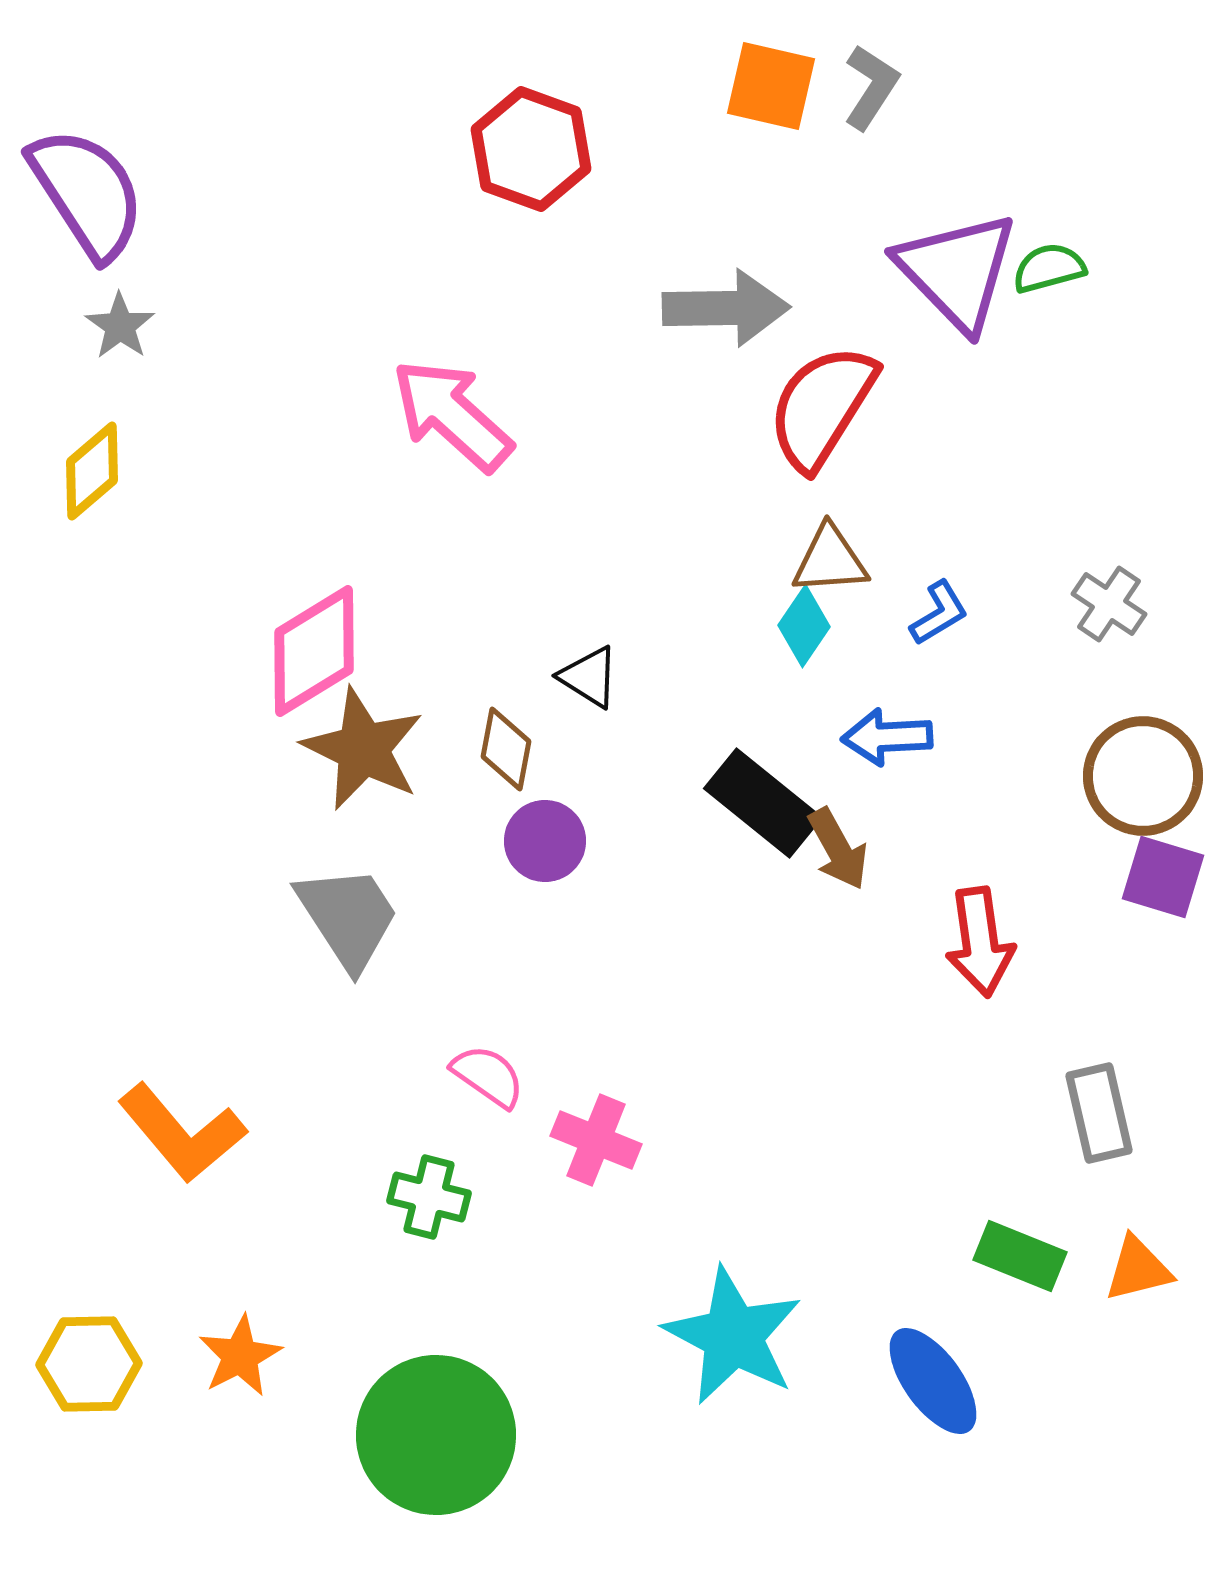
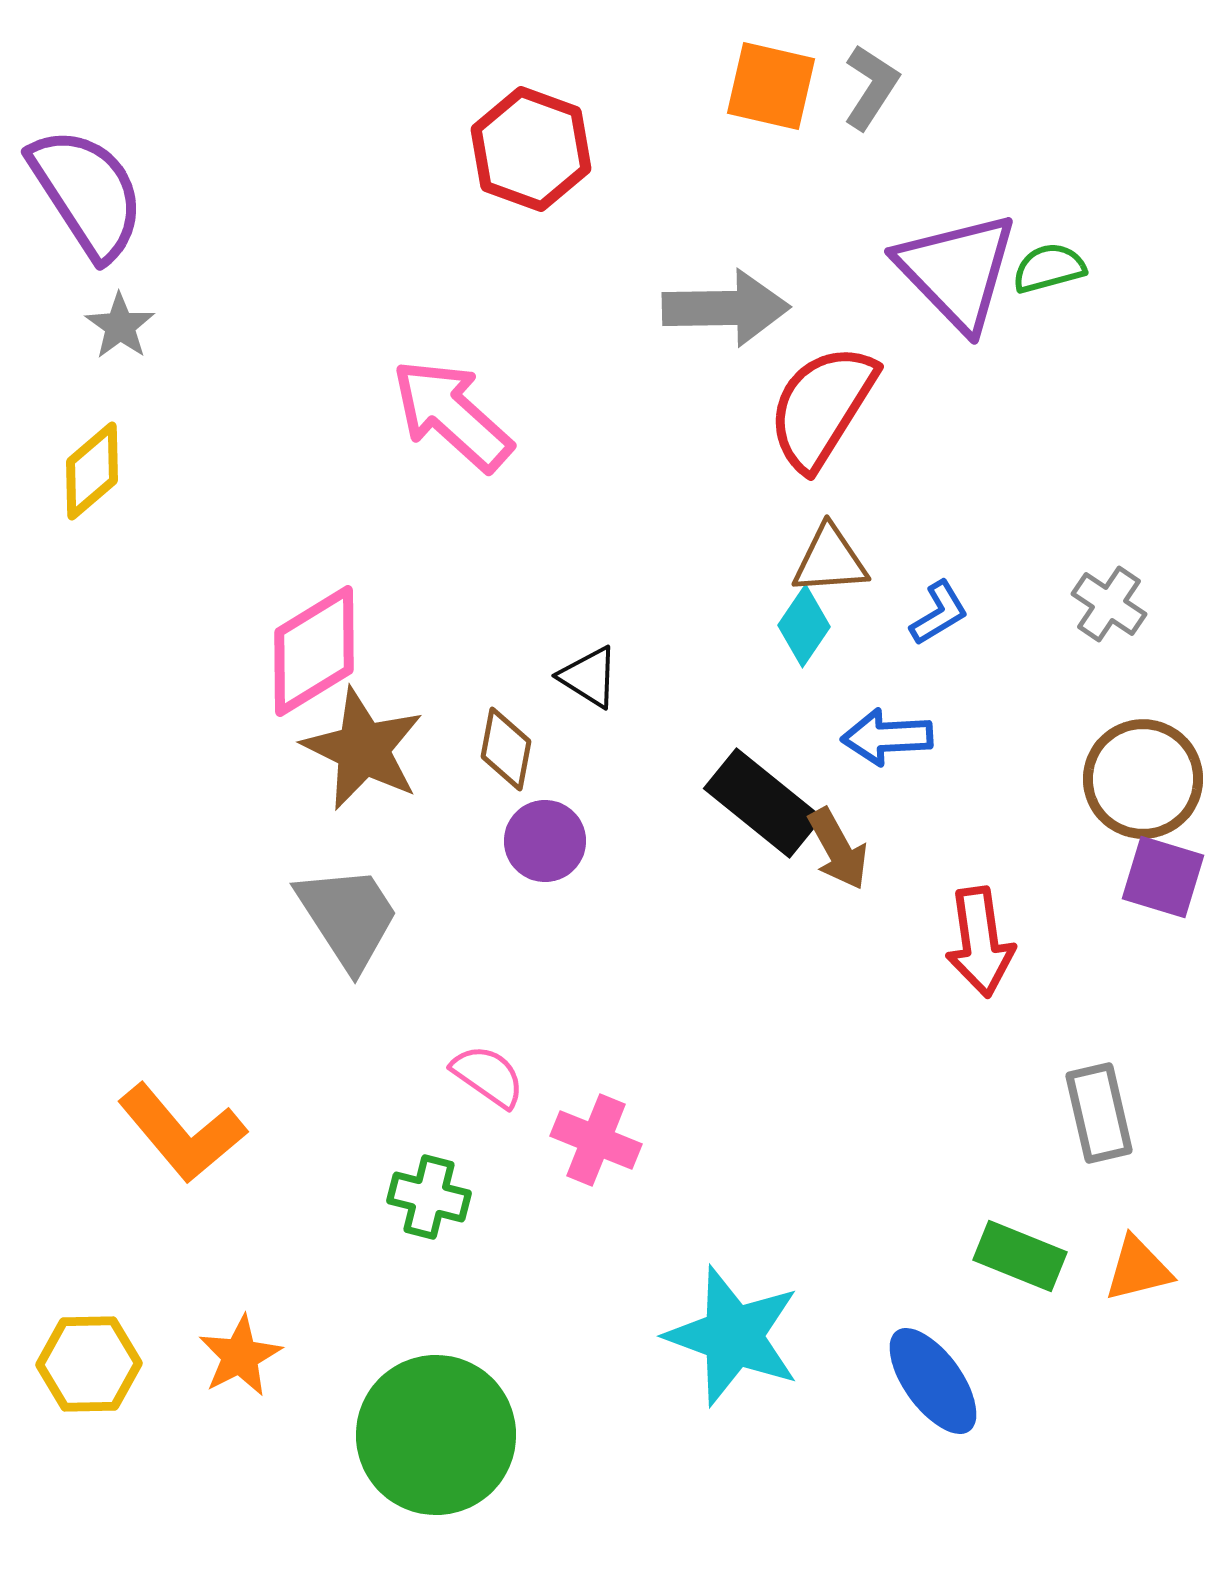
brown circle: moved 3 px down
cyan star: rotated 8 degrees counterclockwise
